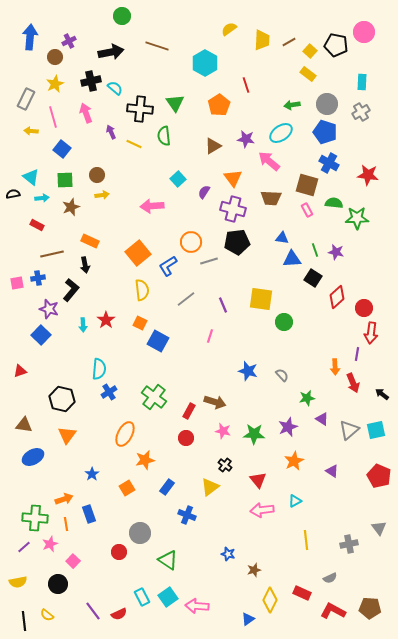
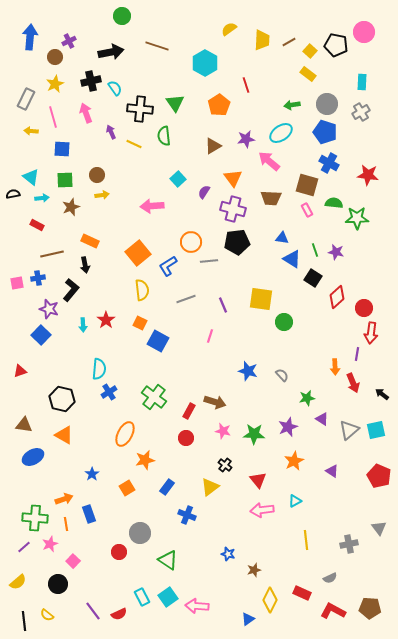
cyan semicircle at (115, 88): rotated 14 degrees clockwise
purple star at (246, 139): rotated 18 degrees counterclockwise
blue square at (62, 149): rotated 36 degrees counterclockwise
blue triangle at (292, 259): rotated 36 degrees clockwise
gray line at (209, 261): rotated 12 degrees clockwise
gray line at (186, 299): rotated 18 degrees clockwise
orange triangle at (67, 435): moved 3 px left; rotated 36 degrees counterclockwise
yellow semicircle at (18, 582): rotated 30 degrees counterclockwise
